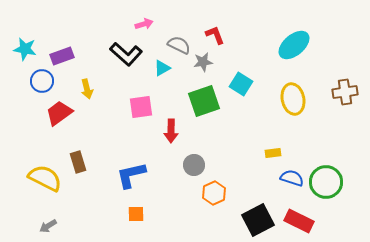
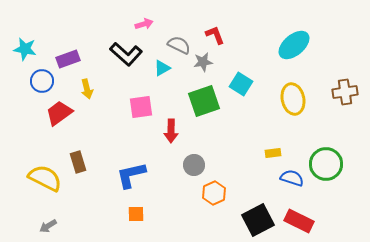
purple rectangle: moved 6 px right, 3 px down
green circle: moved 18 px up
